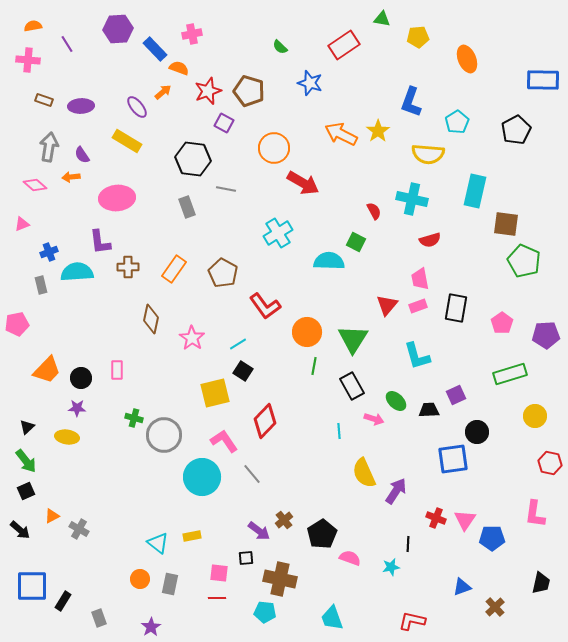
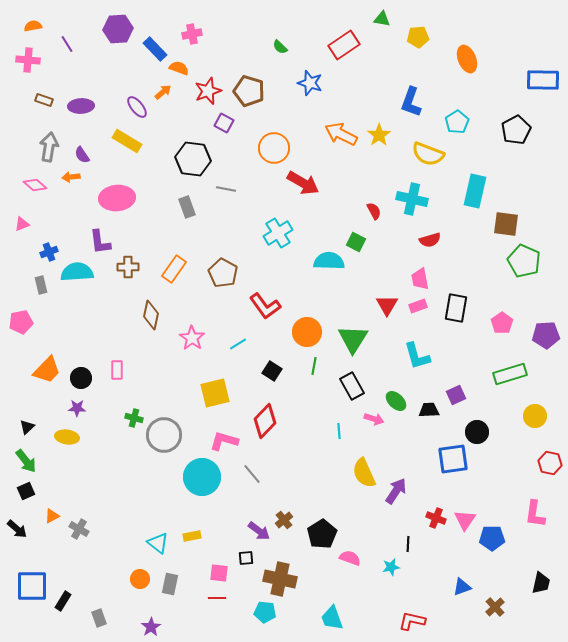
yellow star at (378, 131): moved 1 px right, 4 px down
yellow semicircle at (428, 154): rotated 16 degrees clockwise
red triangle at (387, 305): rotated 10 degrees counterclockwise
brown diamond at (151, 319): moved 4 px up
pink pentagon at (17, 324): moved 4 px right, 2 px up
black square at (243, 371): moved 29 px right
pink L-shape at (224, 441): rotated 40 degrees counterclockwise
black arrow at (20, 530): moved 3 px left, 1 px up
